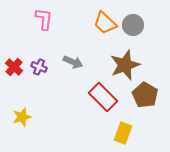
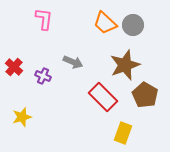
purple cross: moved 4 px right, 9 px down
